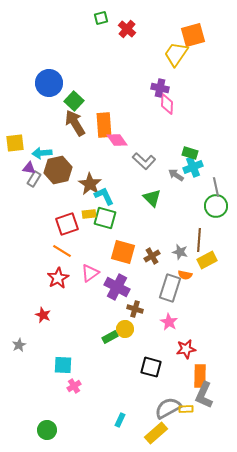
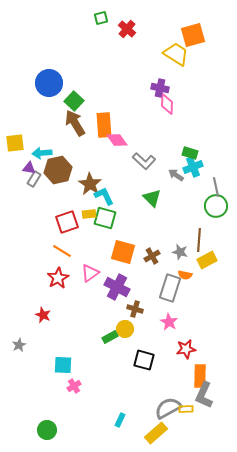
yellow trapezoid at (176, 54): rotated 88 degrees clockwise
red square at (67, 224): moved 2 px up
black square at (151, 367): moved 7 px left, 7 px up
